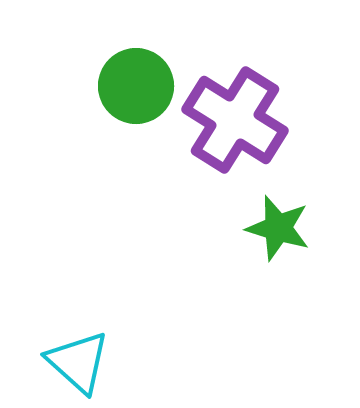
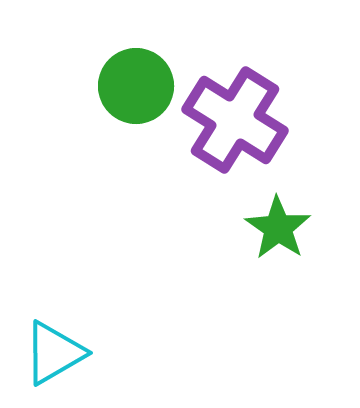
green star: rotated 18 degrees clockwise
cyan triangle: moved 24 px left, 9 px up; rotated 48 degrees clockwise
